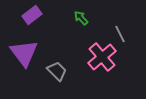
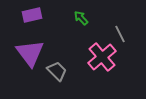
purple rectangle: rotated 24 degrees clockwise
purple triangle: moved 6 px right
